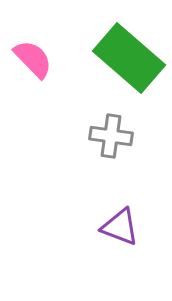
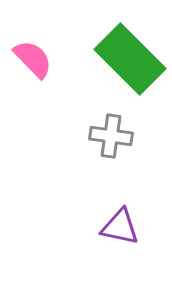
green rectangle: moved 1 px right, 1 px down; rotated 4 degrees clockwise
purple triangle: rotated 9 degrees counterclockwise
